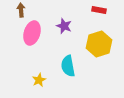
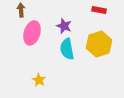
cyan semicircle: moved 1 px left, 17 px up
yellow star: rotated 16 degrees counterclockwise
